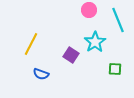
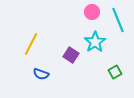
pink circle: moved 3 px right, 2 px down
green square: moved 3 px down; rotated 32 degrees counterclockwise
